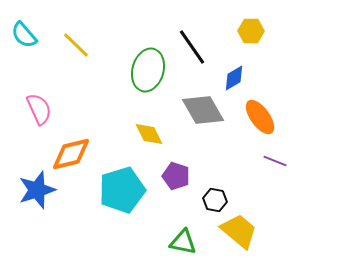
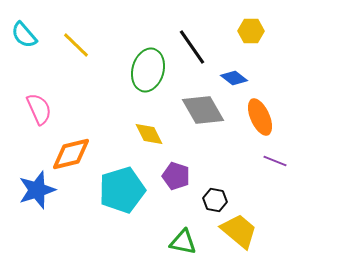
blue diamond: rotated 68 degrees clockwise
orange ellipse: rotated 12 degrees clockwise
